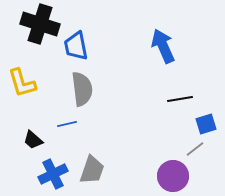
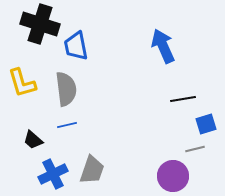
gray semicircle: moved 16 px left
black line: moved 3 px right
blue line: moved 1 px down
gray line: rotated 24 degrees clockwise
